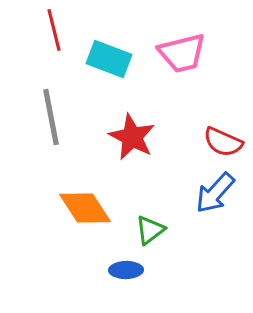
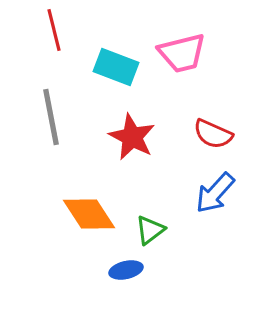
cyan rectangle: moved 7 px right, 8 px down
red semicircle: moved 10 px left, 8 px up
orange diamond: moved 4 px right, 6 px down
blue ellipse: rotated 12 degrees counterclockwise
